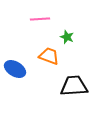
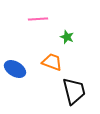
pink line: moved 2 px left
orange trapezoid: moved 3 px right, 6 px down
black trapezoid: moved 5 px down; rotated 80 degrees clockwise
